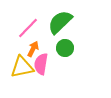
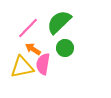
green semicircle: moved 1 px left
orange arrow: rotated 84 degrees counterclockwise
pink semicircle: moved 2 px right
